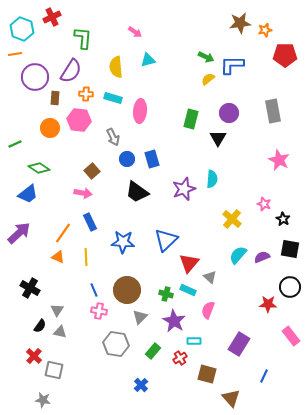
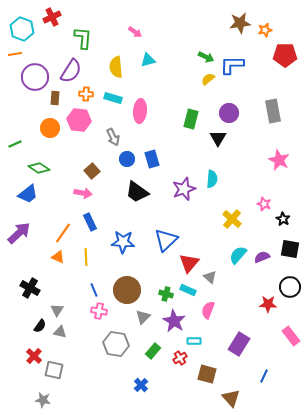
gray triangle at (140, 317): moved 3 px right
